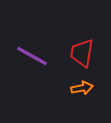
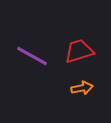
red trapezoid: moved 3 px left, 2 px up; rotated 64 degrees clockwise
